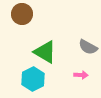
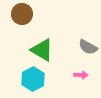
green triangle: moved 3 px left, 2 px up
